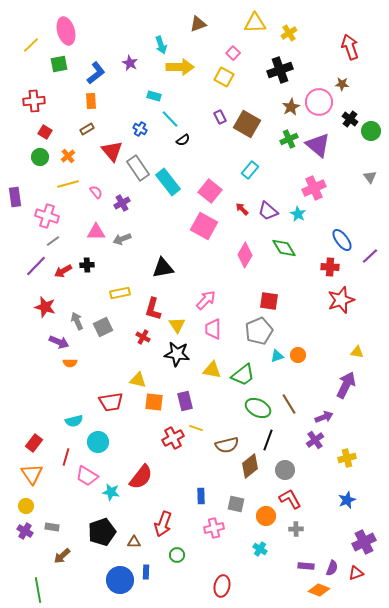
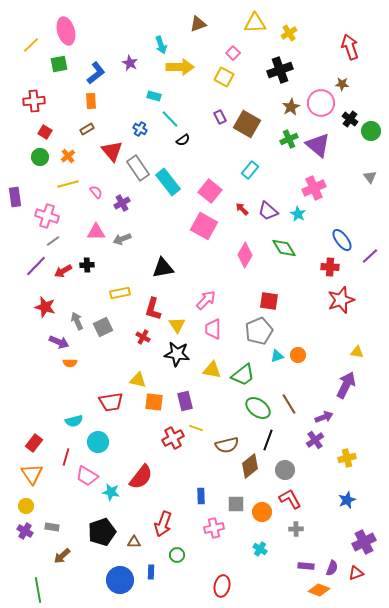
pink circle at (319, 102): moved 2 px right, 1 px down
green ellipse at (258, 408): rotated 10 degrees clockwise
gray square at (236, 504): rotated 12 degrees counterclockwise
orange circle at (266, 516): moved 4 px left, 4 px up
blue rectangle at (146, 572): moved 5 px right
